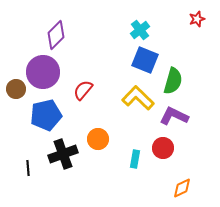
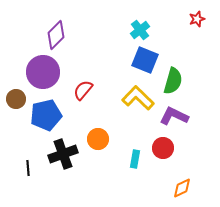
brown circle: moved 10 px down
